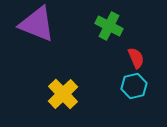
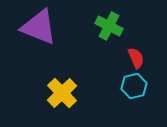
purple triangle: moved 2 px right, 3 px down
yellow cross: moved 1 px left, 1 px up
